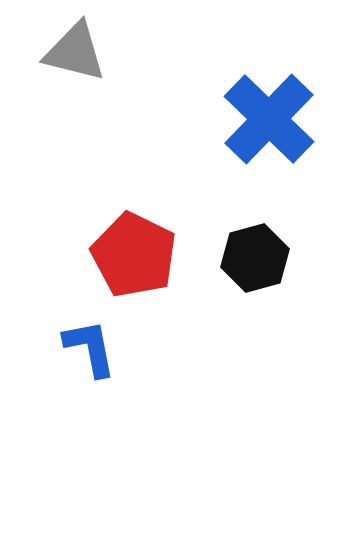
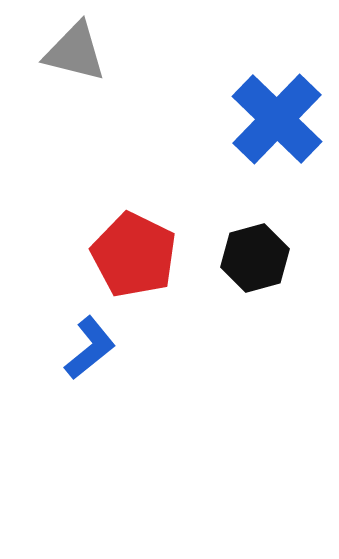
blue cross: moved 8 px right
blue L-shape: rotated 62 degrees clockwise
